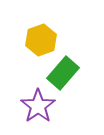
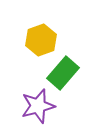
purple star: rotated 20 degrees clockwise
